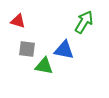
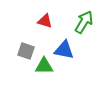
red triangle: moved 27 px right
gray square: moved 1 px left, 2 px down; rotated 12 degrees clockwise
green triangle: rotated 12 degrees counterclockwise
